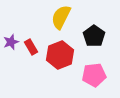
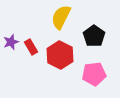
red hexagon: rotated 12 degrees counterclockwise
pink pentagon: moved 1 px up
